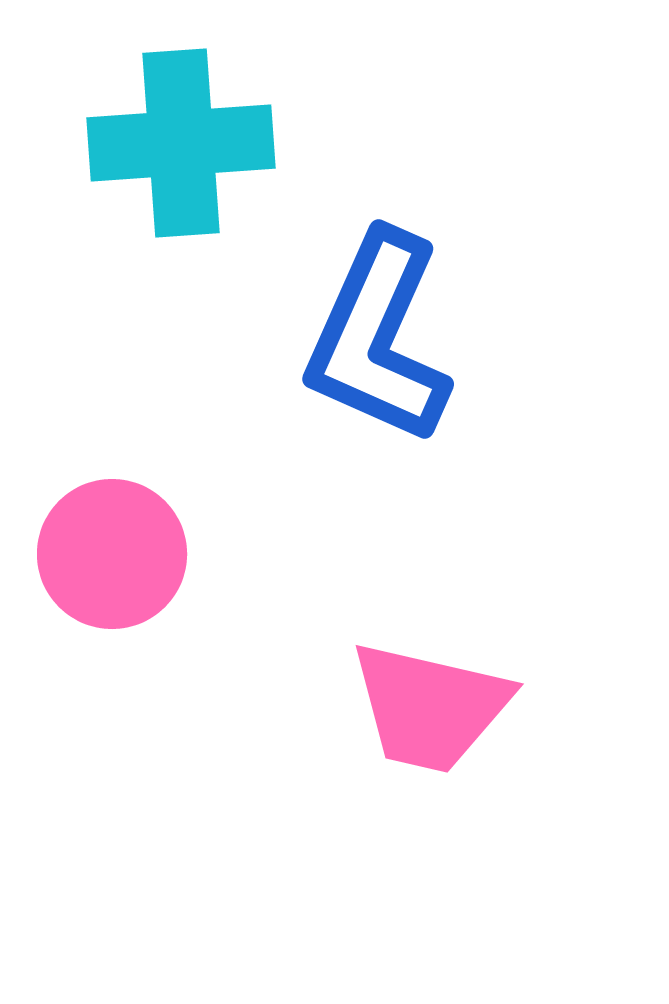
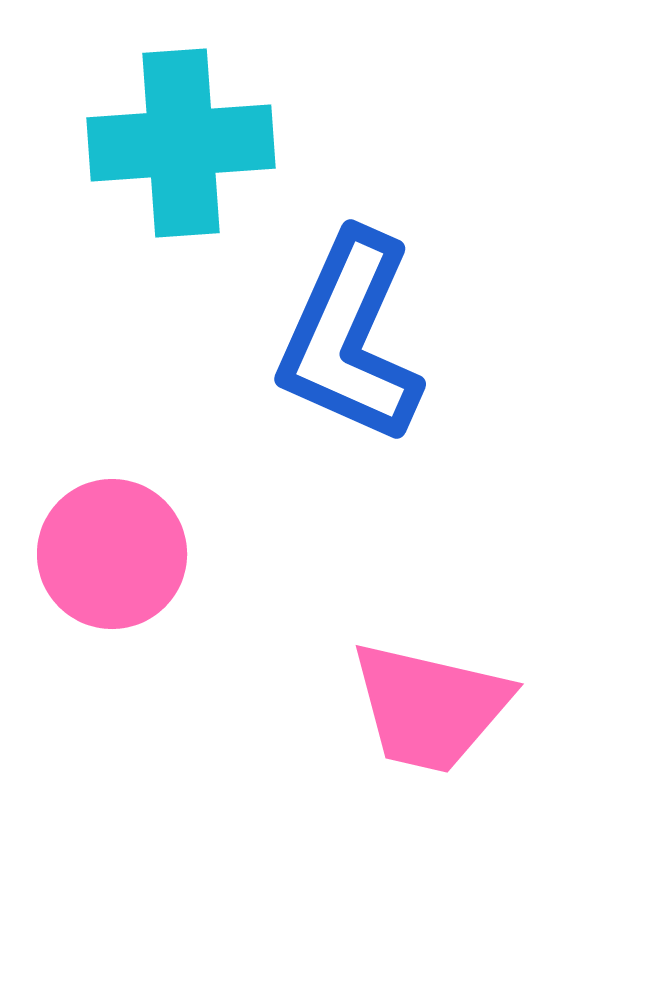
blue L-shape: moved 28 px left
